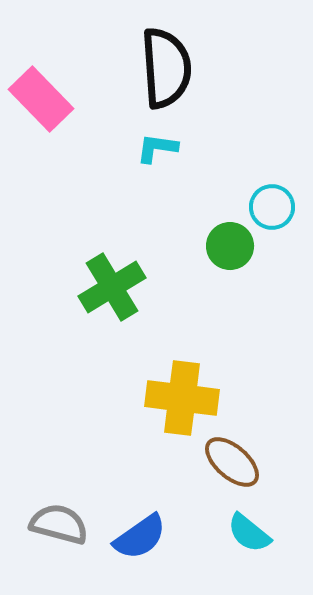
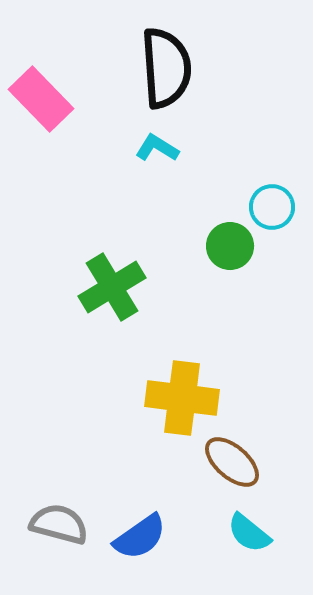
cyan L-shape: rotated 24 degrees clockwise
